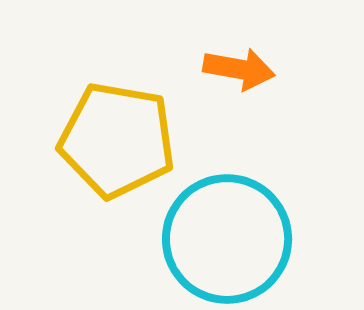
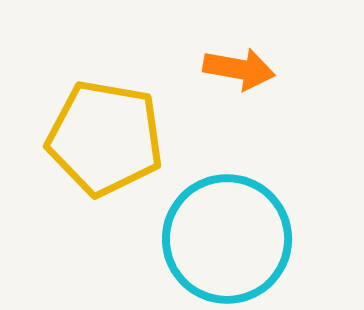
yellow pentagon: moved 12 px left, 2 px up
